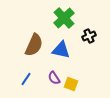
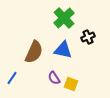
black cross: moved 1 px left, 1 px down
brown semicircle: moved 7 px down
blue triangle: moved 2 px right
blue line: moved 14 px left, 1 px up
